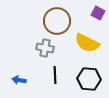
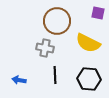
purple square: rotated 16 degrees counterclockwise
yellow semicircle: moved 1 px right
